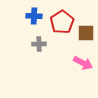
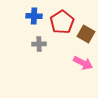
brown square: moved 1 px down; rotated 30 degrees clockwise
